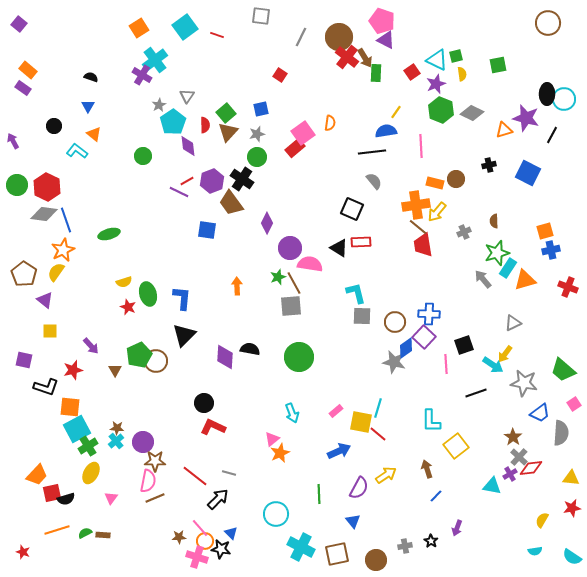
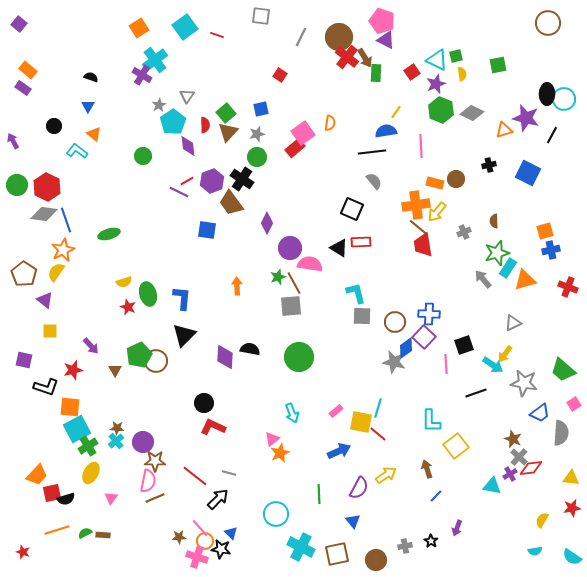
brown star at (513, 437): moved 2 px down; rotated 12 degrees counterclockwise
